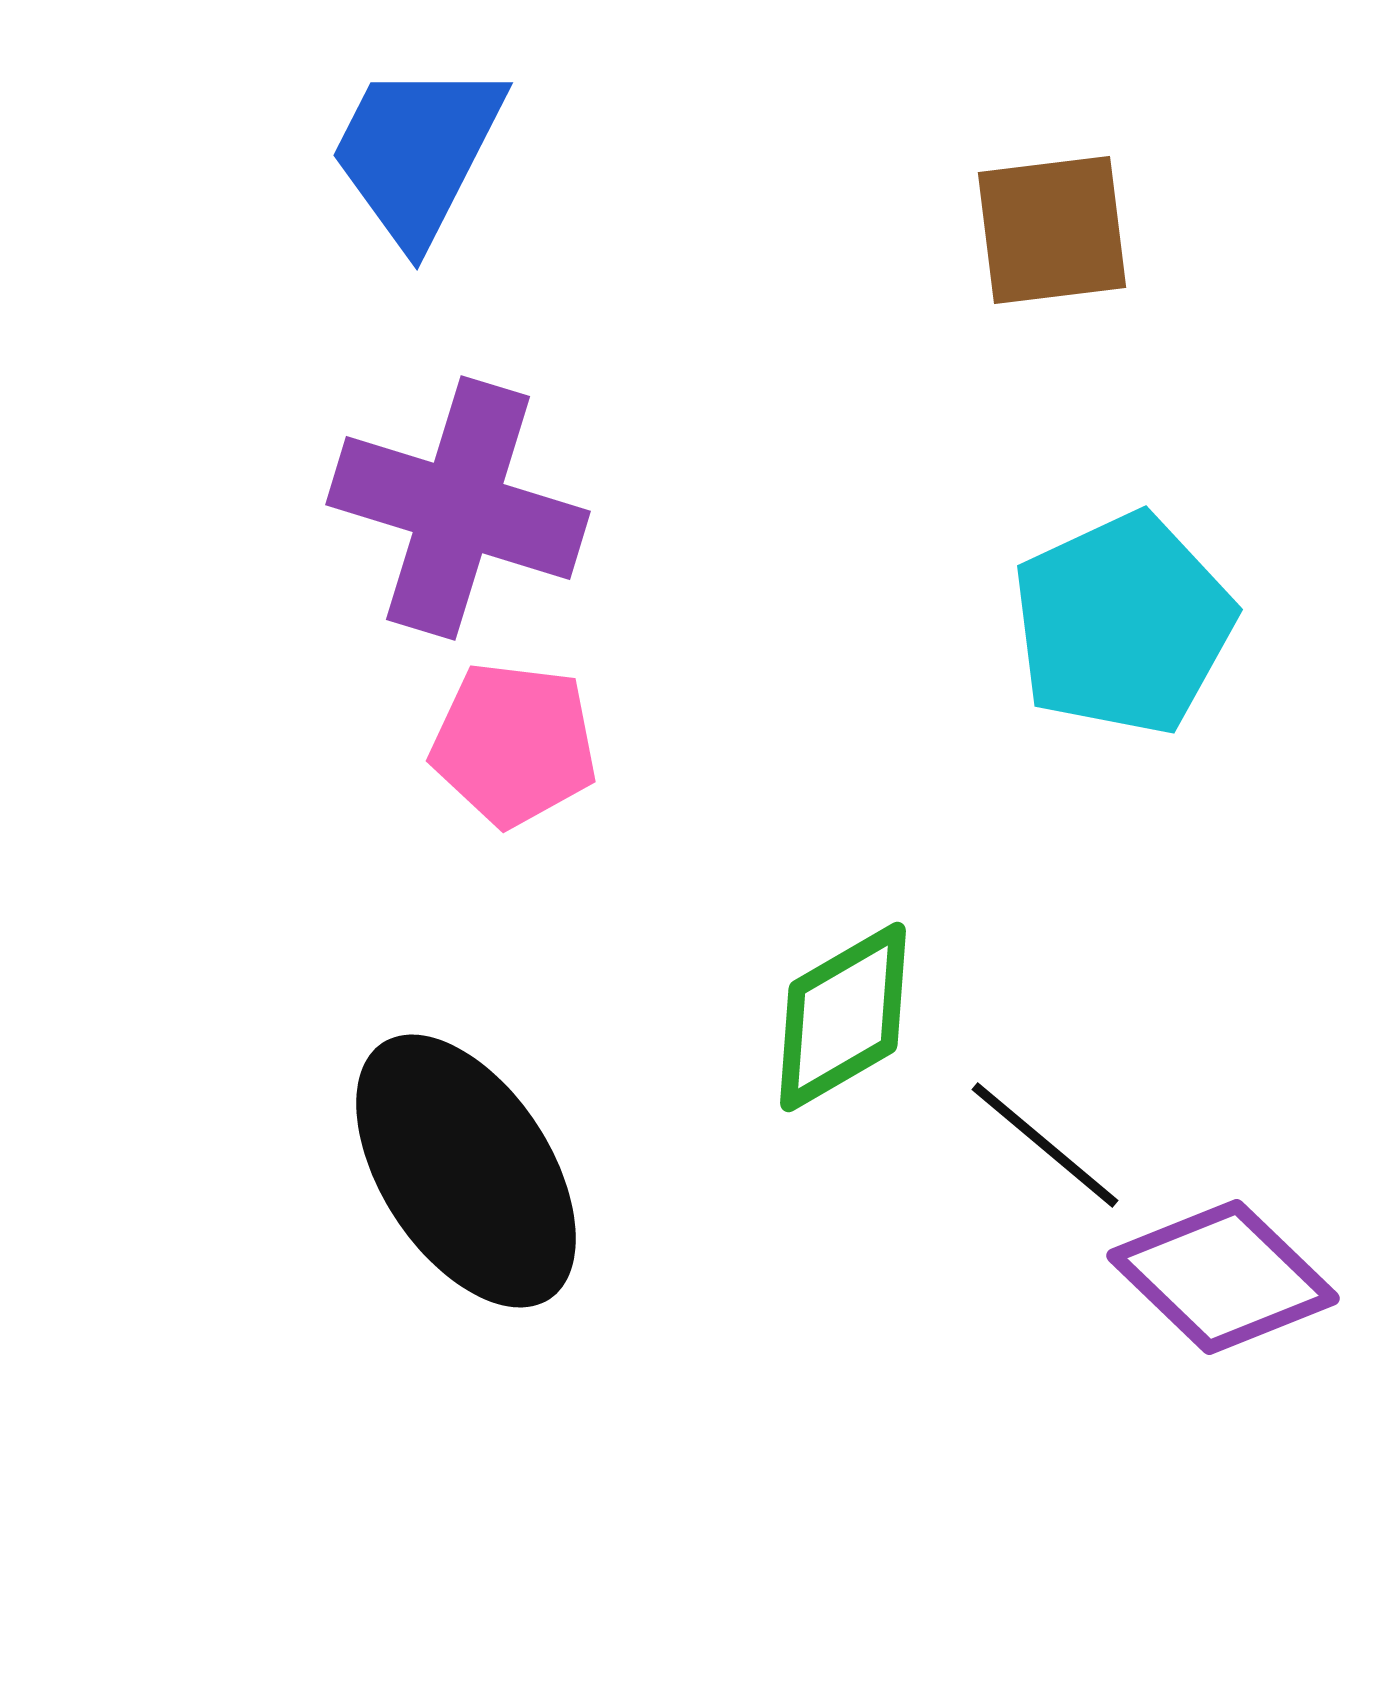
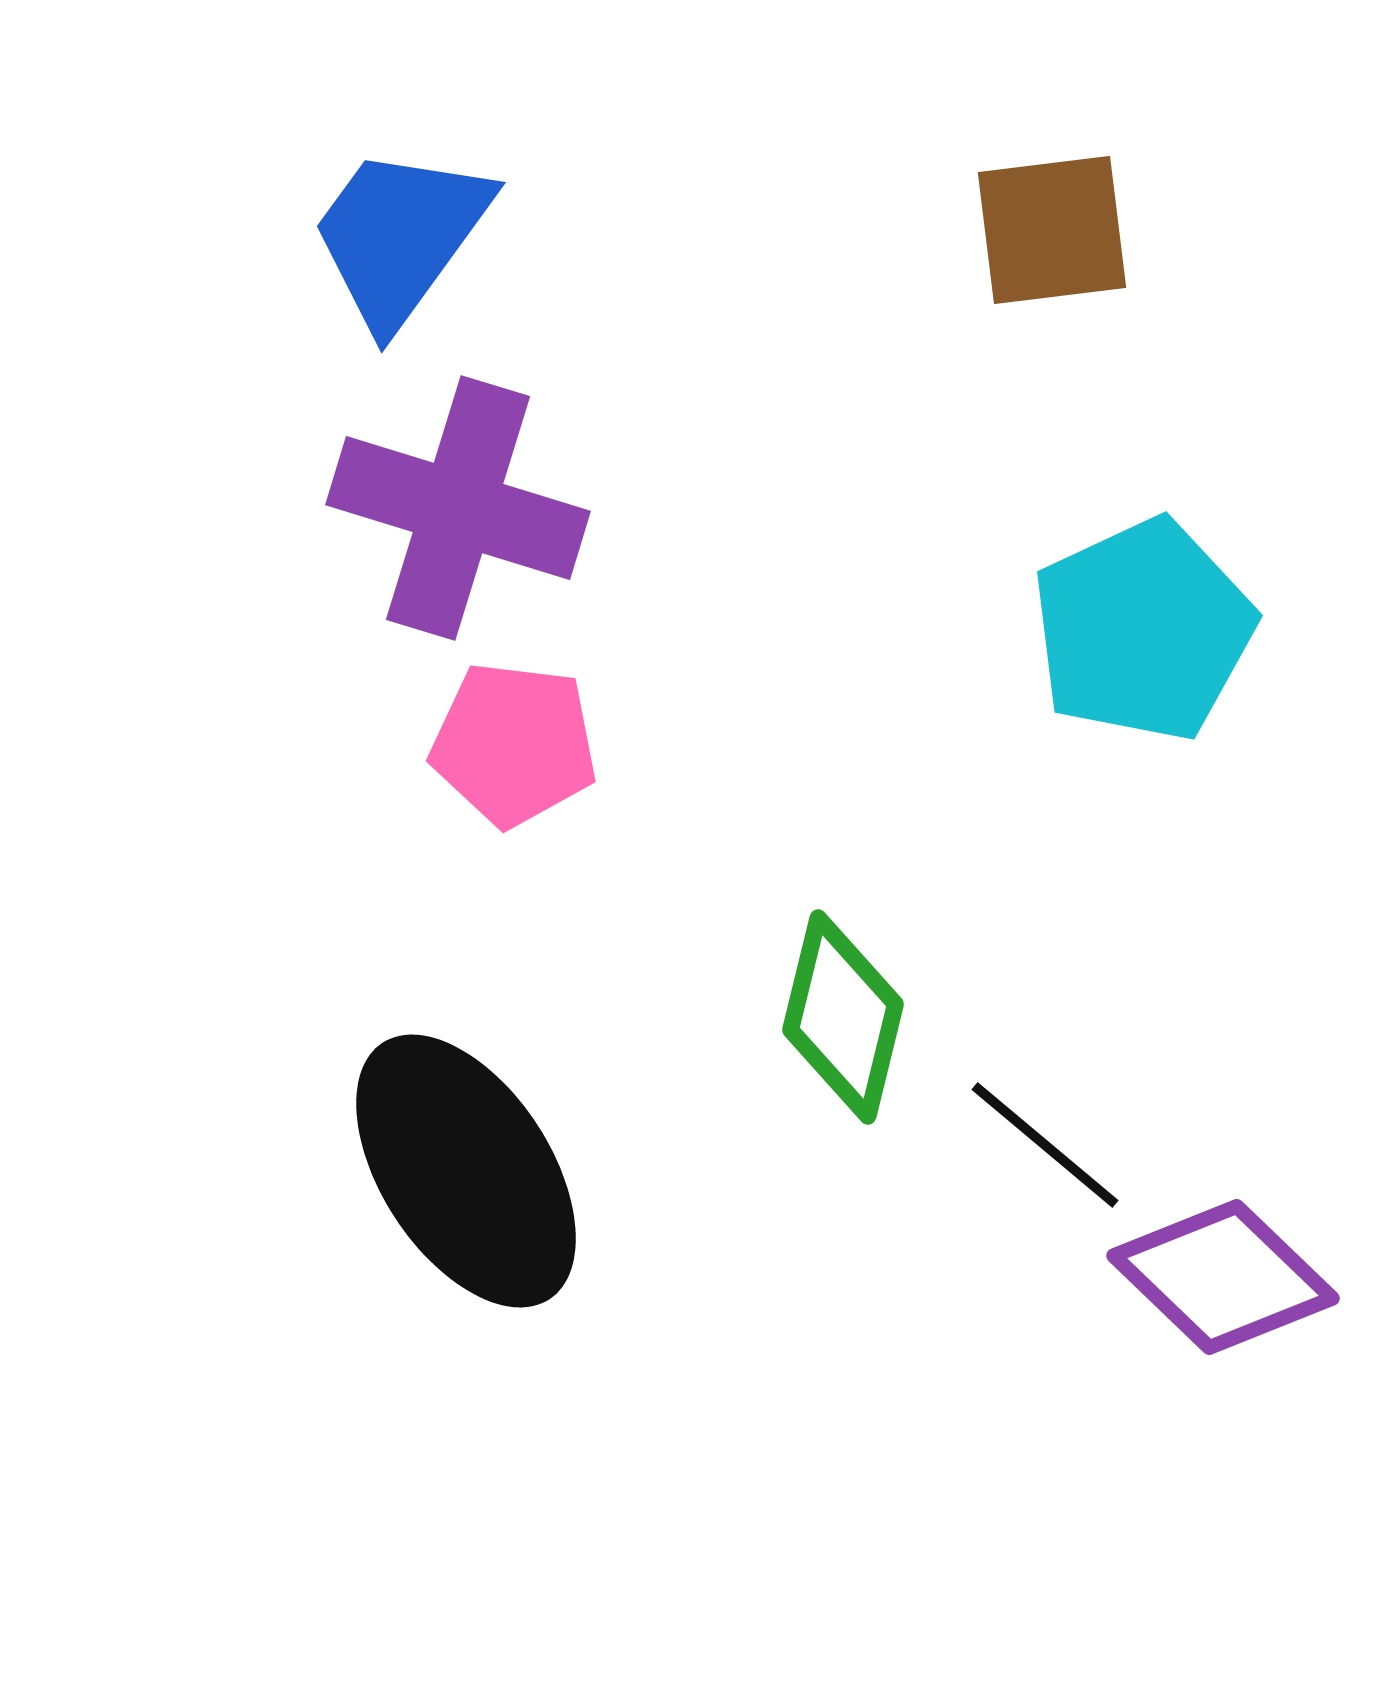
blue trapezoid: moved 17 px left, 84 px down; rotated 9 degrees clockwise
cyan pentagon: moved 20 px right, 6 px down
green diamond: rotated 46 degrees counterclockwise
